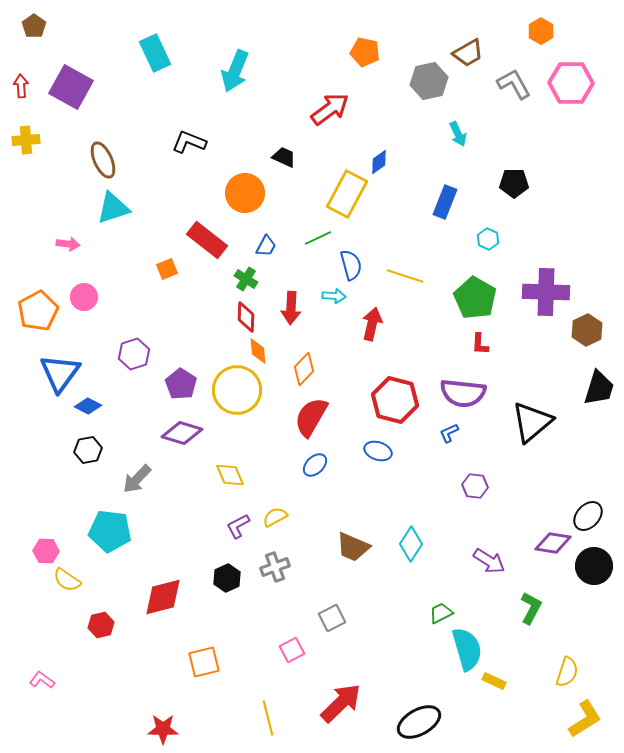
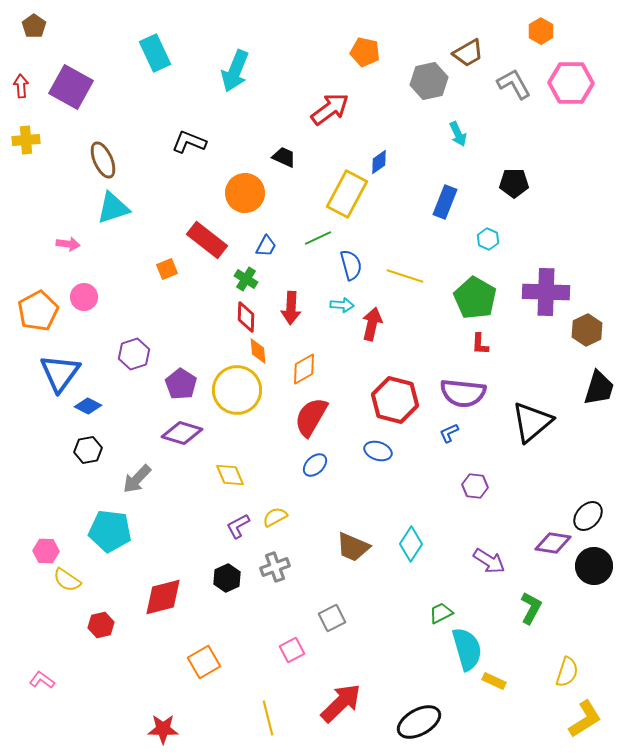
cyan arrow at (334, 296): moved 8 px right, 9 px down
orange diamond at (304, 369): rotated 16 degrees clockwise
orange square at (204, 662): rotated 16 degrees counterclockwise
